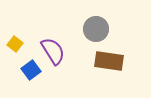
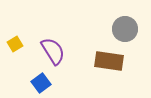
gray circle: moved 29 px right
yellow square: rotated 21 degrees clockwise
blue square: moved 10 px right, 13 px down
